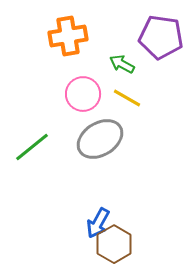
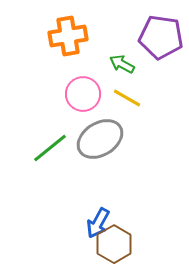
green line: moved 18 px right, 1 px down
